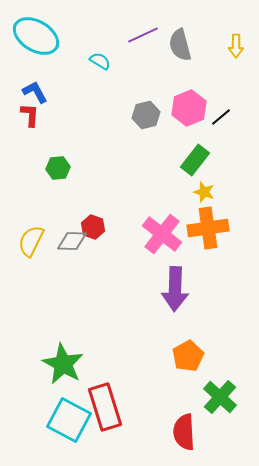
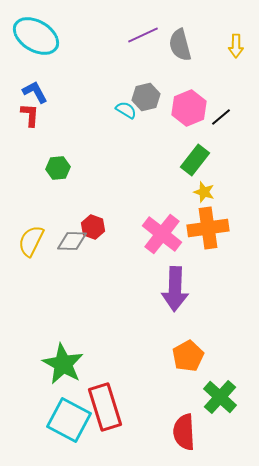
cyan semicircle: moved 26 px right, 49 px down
gray hexagon: moved 18 px up
